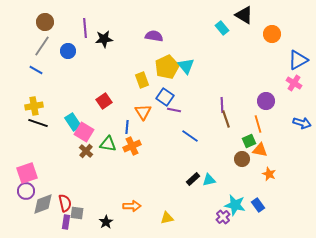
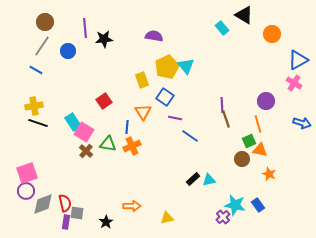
purple line at (174, 110): moved 1 px right, 8 px down
